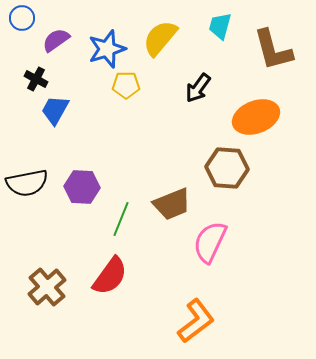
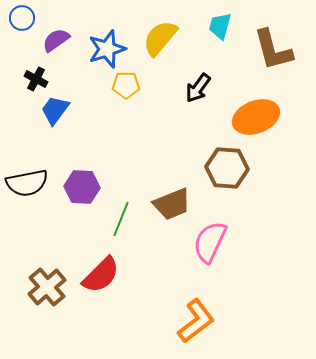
blue trapezoid: rotated 8 degrees clockwise
red semicircle: moved 9 px left, 1 px up; rotated 9 degrees clockwise
